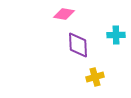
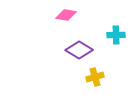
pink diamond: moved 2 px right, 1 px down
purple diamond: moved 1 px right, 5 px down; rotated 56 degrees counterclockwise
